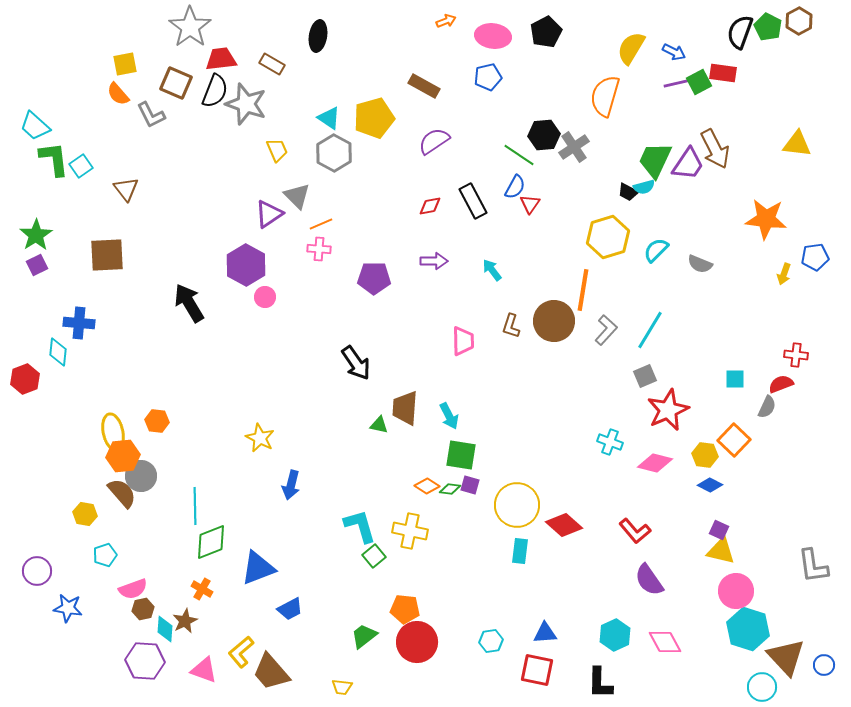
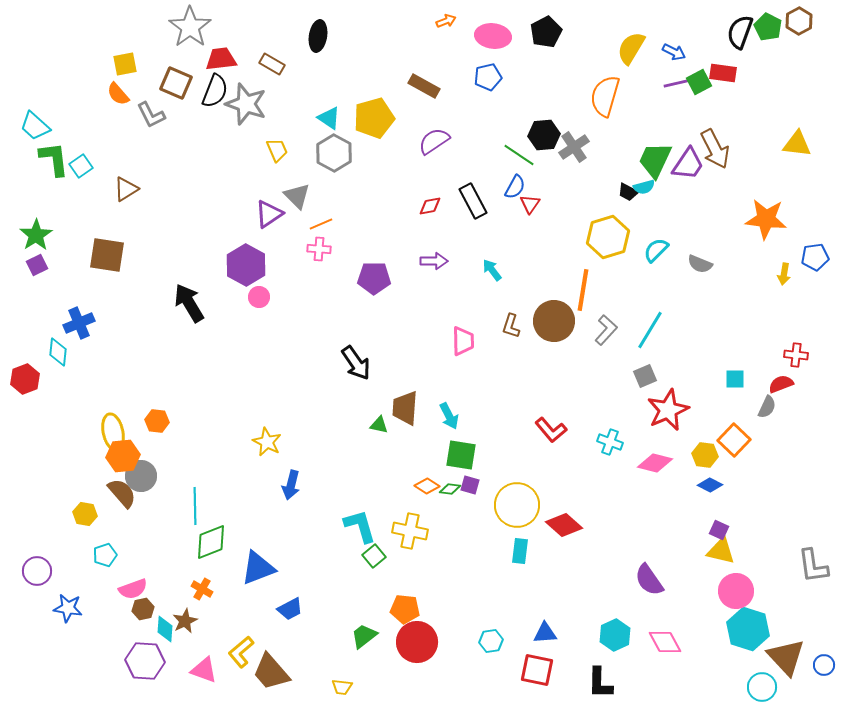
brown triangle at (126, 189): rotated 36 degrees clockwise
brown square at (107, 255): rotated 12 degrees clockwise
yellow arrow at (784, 274): rotated 10 degrees counterclockwise
pink circle at (265, 297): moved 6 px left
blue cross at (79, 323): rotated 28 degrees counterclockwise
yellow star at (260, 438): moved 7 px right, 4 px down
red L-shape at (635, 531): moved 84 px left, 101 px up
